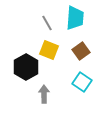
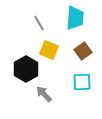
gray line: moved 8 px left
brown square: moved 2 px right
black hexagon: moved 2 px down
cyan square: rotated 36 degrees counterclockwise
gray arrow: rotated 42 degrees counterclockwise
